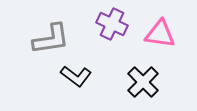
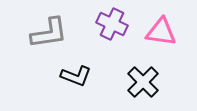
pink triangle: moved 1 px right, 2 px up
gray L-shape: moved 2 px left, 6 px up
black L-shape: rotated 16 degrees counterclockwise
